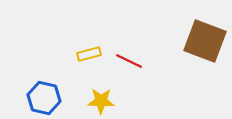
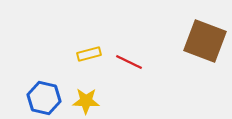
red line: moved 1 px down
yellow star: moved 15 px left
